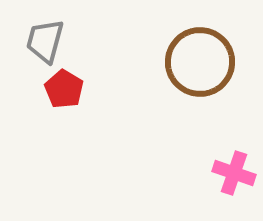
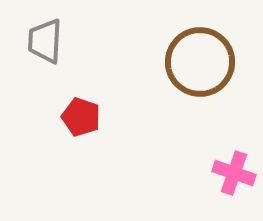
gray trapezoid: rotated 12 degrees counterclockwise
red pentagon: moved 17 px right, 28 px down; rotated 12 degrees counterclockwise
